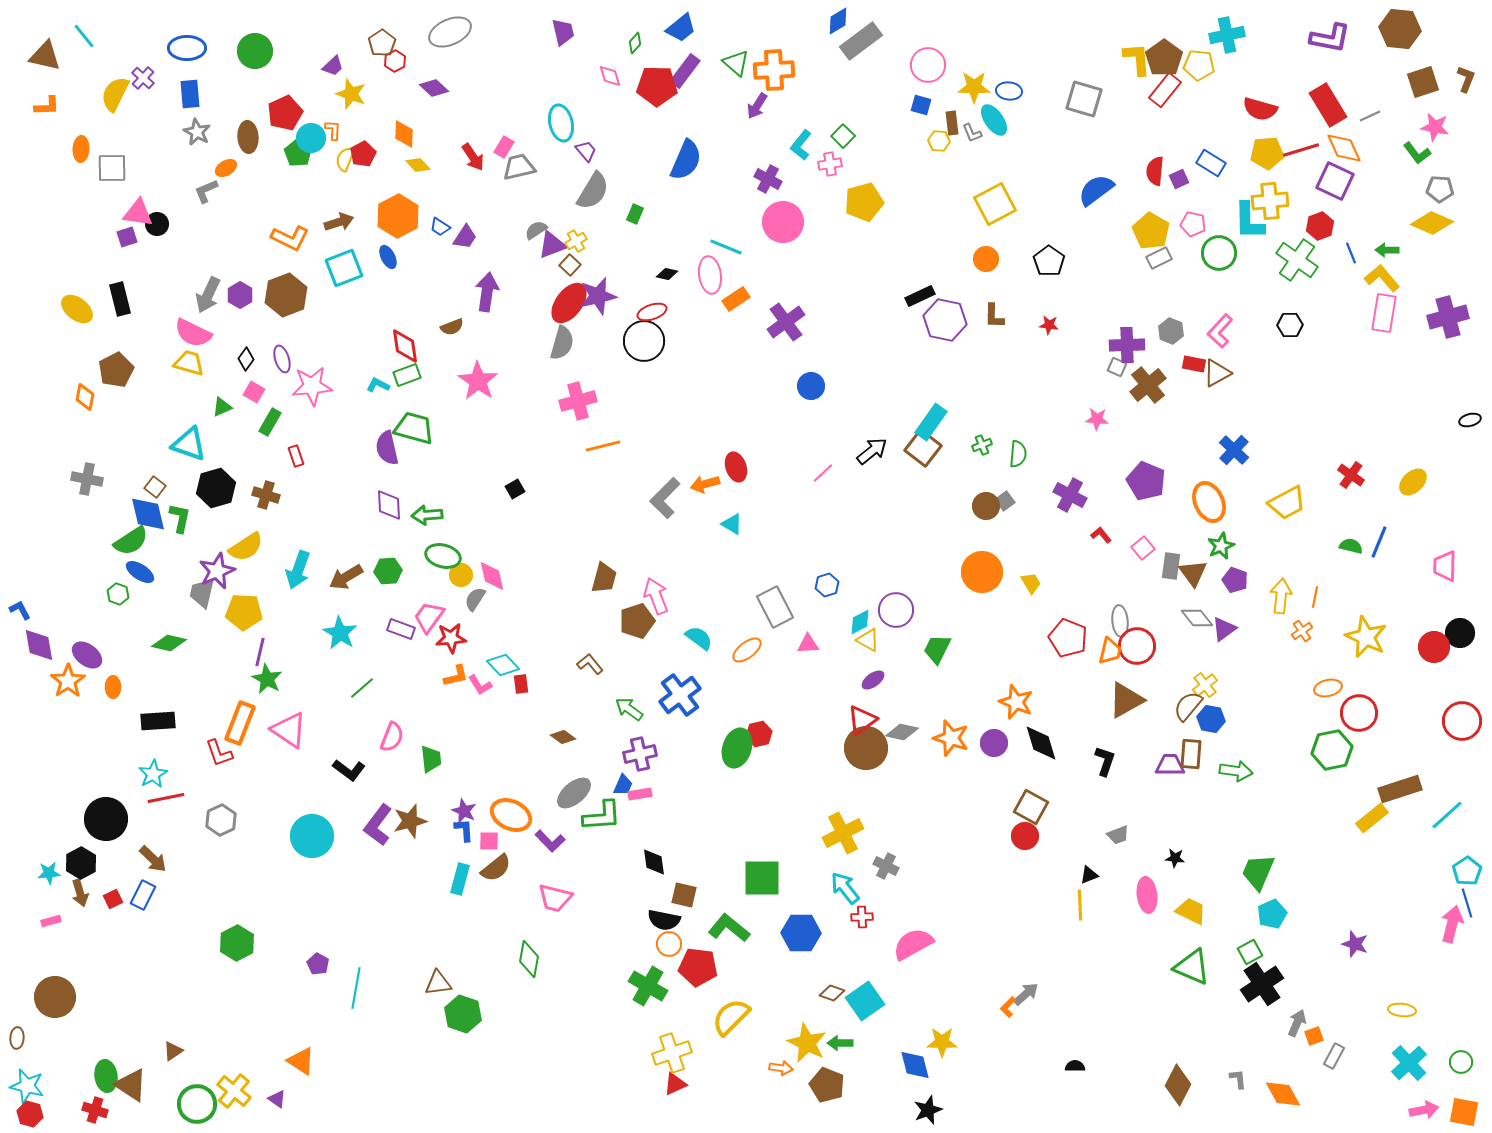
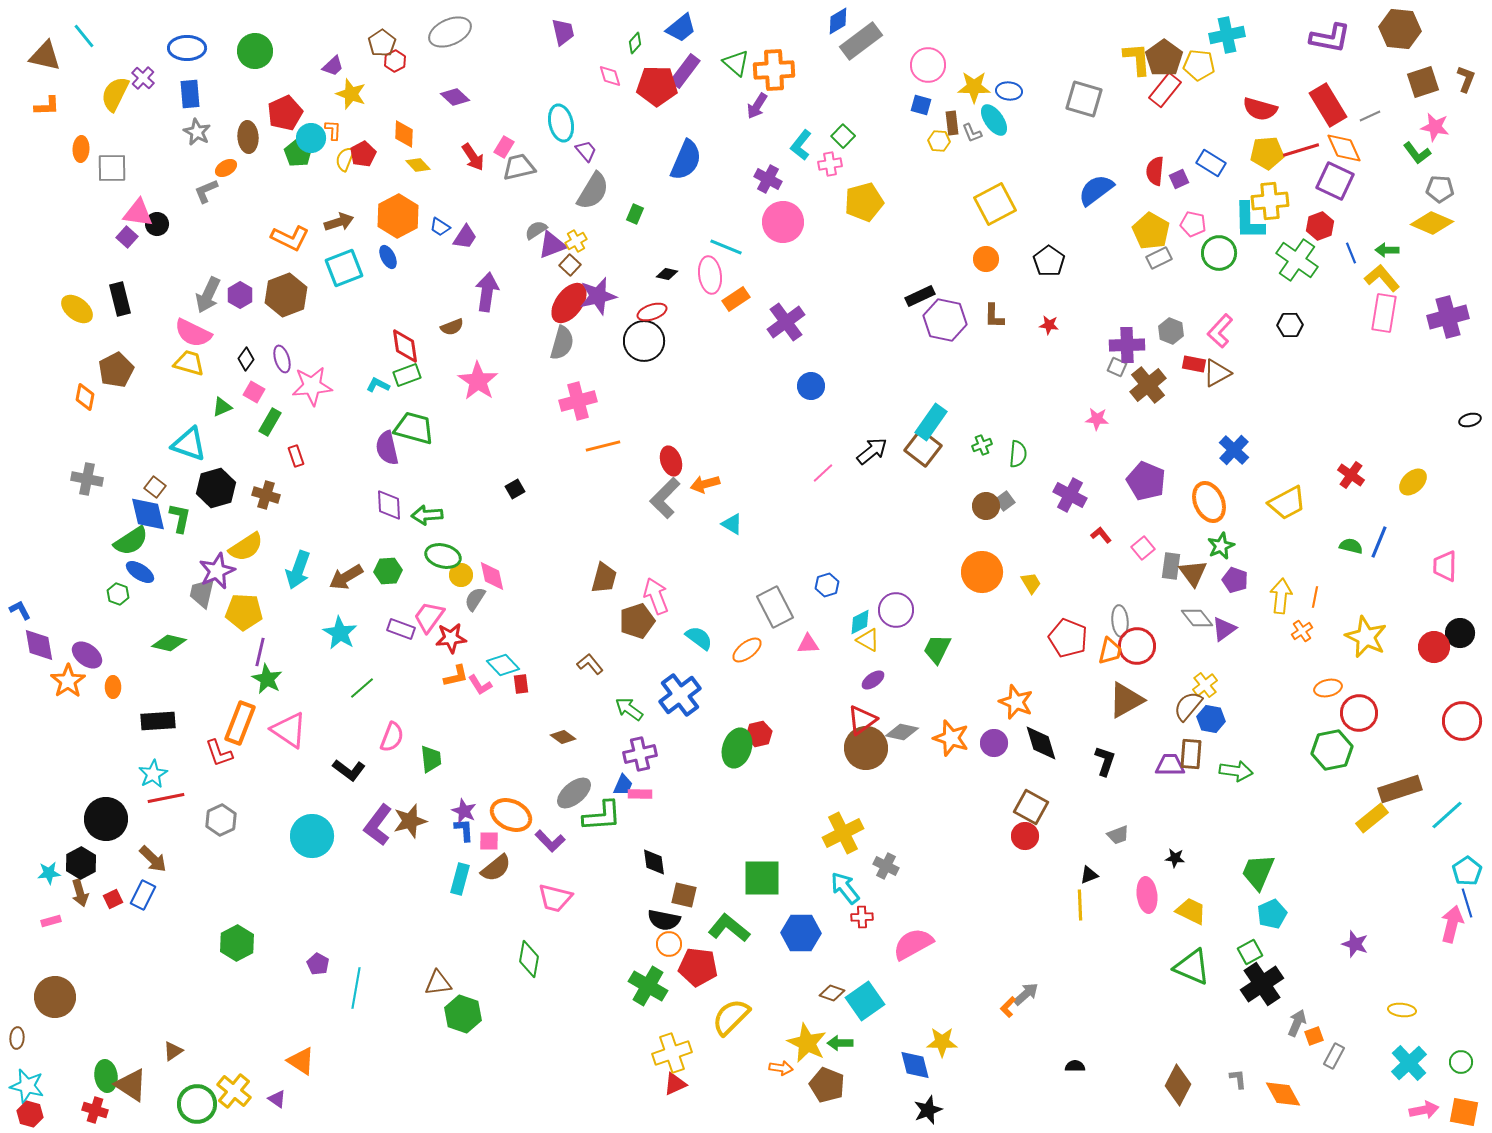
purple diamond at (434, 88): moved 21 px right, 9 px down
purple square at (127, 237): rotated 30 degrees counterclockwise
red ellipse at (736, 467): moved 65 px left, 6 px up
pink rectangle at (640, 794): rotated 10 degrees clockwise
